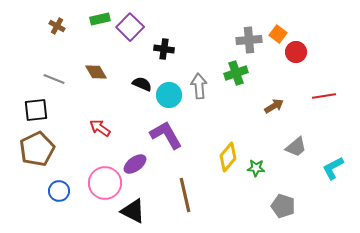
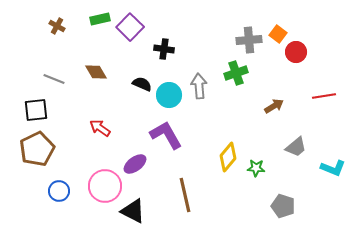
cyan L-shape: rotated 130 degrees counterclockwise
pink circle: moved 3 px down
